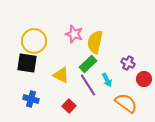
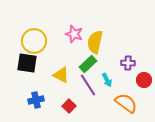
purple cross: rotated 24 degrees counterclockwise
red circle: moved 1 px down
blue cross: moved 5 px right, 1 px down; rotated 28 degrees counterclockwise
